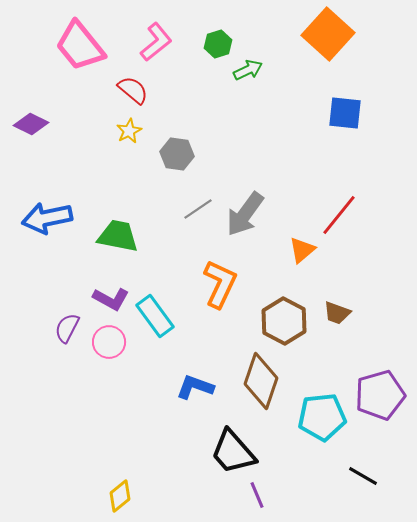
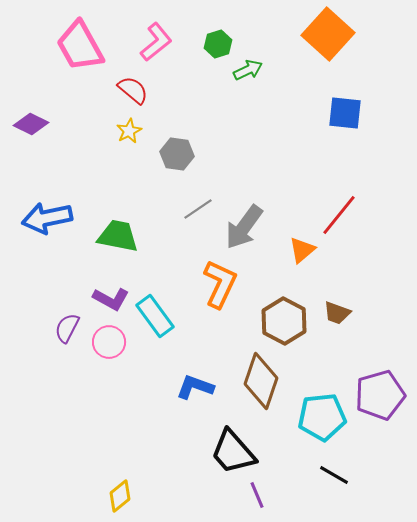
pink trapezoid: rotated 10 degrees clockwise
gray arrow: moved 1 px left, 13 px down
black line: moved 29 px left, 1 px up
